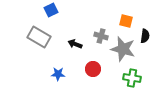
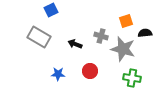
orange square: rotated 32 degrees counterclockwise
black semicircle: moved 3 px up; rotated 104 degrees counterclockwise
red circle: moved 3 px left, 2 px down
